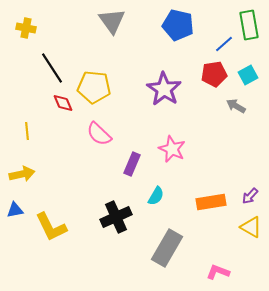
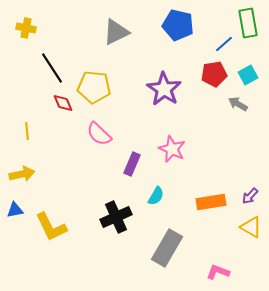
gray triangle: moved 4 px right, 11 px down; rotated 40 degrees clockwise
green rectangle: moved 1 px left, 2 px up
gray arrow: moved 2 px right, 2 px up
